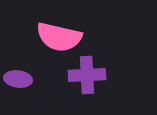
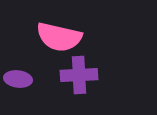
purple cross: moved 8 px left
